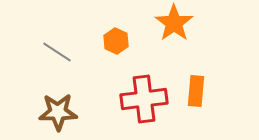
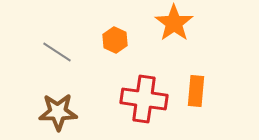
orange hexagon: moved 1 px left, 1 px up
red cross: rotated 15 degrees clockwise
